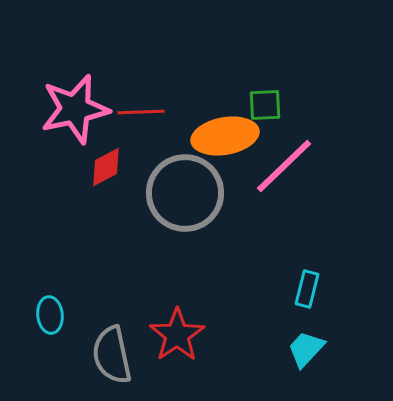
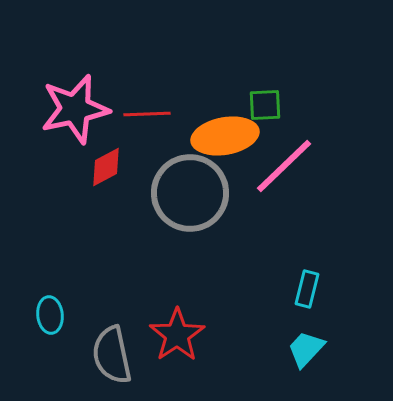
red line: moved 6 px right, 2 px down
gray circle: moved 5 px right
